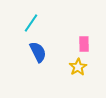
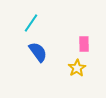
blue semicircle: rotated 10 degrees counterclockwise
yellow star: moved 1 px left, 1 px down
